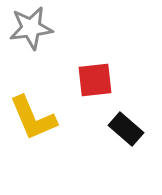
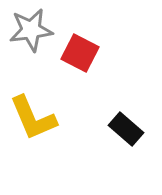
gray star: moved 2 px down
red square: moved 15 px left, 27 px up; rotated 33 degrees clockwise
